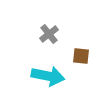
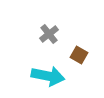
brown square: moved 2 px left, 1 px up; rotated 24 degrees clockwise
